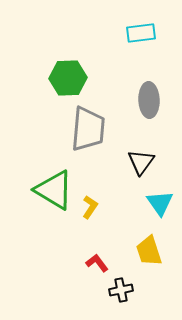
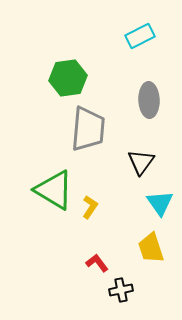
cyan rectangle: moved 1 px left, 3 px down; rotated 20 degrees counterclockwise
green hexagon: rotated 6 degrees counterclockwise
yellow trapezoid: moved 2 px right, 3 px up
